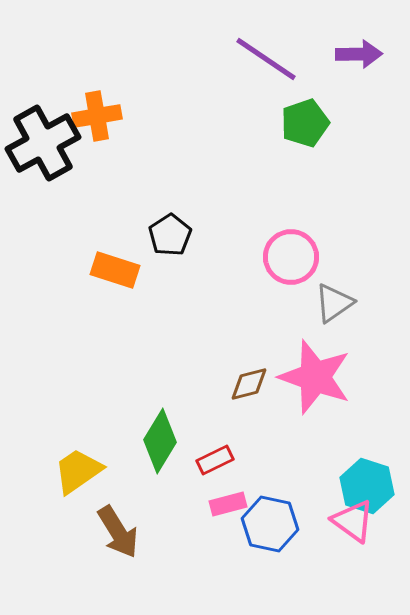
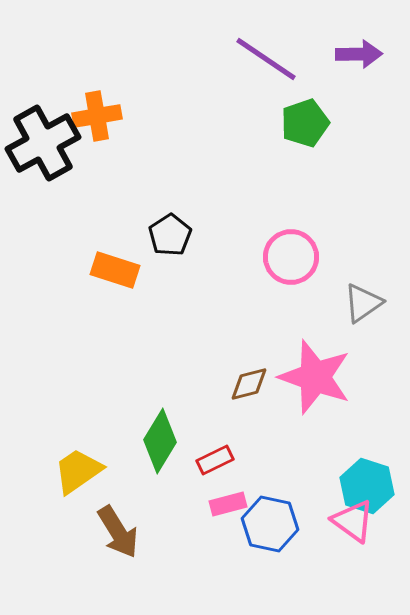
gray triangle: moved 29 px right
